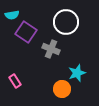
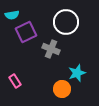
purple square: rotated 30 degrees clockwise
